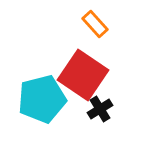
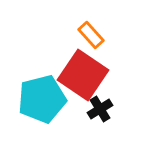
orange rectangle: moved 4 px left, 11 px down
